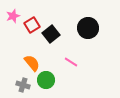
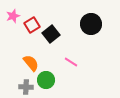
black circle: moved 3 px right, 4 px up
orange semicircle: moved 1 px left
gray cross: moved 3 px right, 2 px down; rotated 16 degrees counterclockwise
